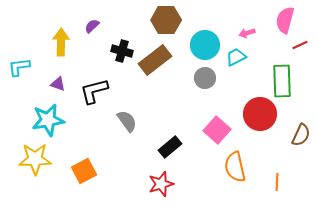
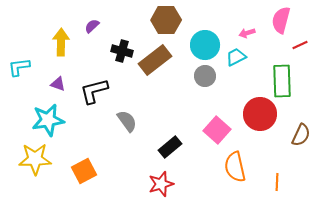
pink semicircle: moved 4 px left
gray circle: moved 2 px up
